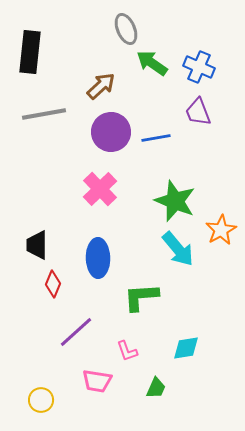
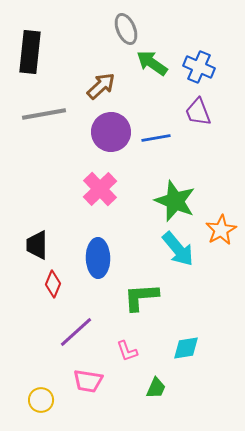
pink trapezoid: moved 9 px left
